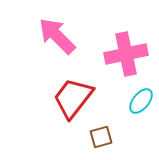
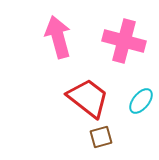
pink arrow: moved 1 px right, 1 px down; rotated 30 degrees clockwise
pink cross: moved 2 px left, 13 px up; rotated 27 degrees clockwise
red trapezoid: moved 15 px right; rotated 90 degrees clockwise
